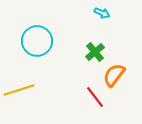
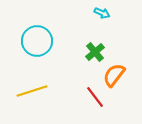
yellow line: moved 13 px right, 1 px down
